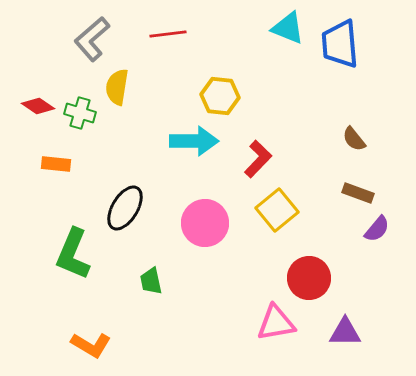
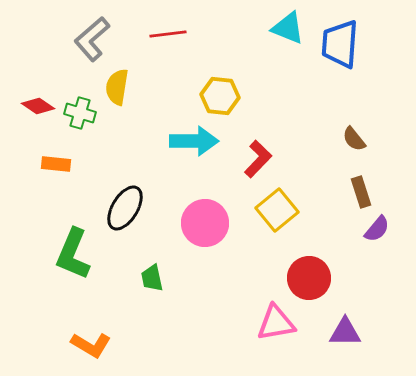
blue trapezoid: rotated 9 degrees clockwise
brown rectangle: moved 3 px right, 1 px up; rotated 52 degrees clockwise
green trapezoid: moved 1 px right, 3 px up
